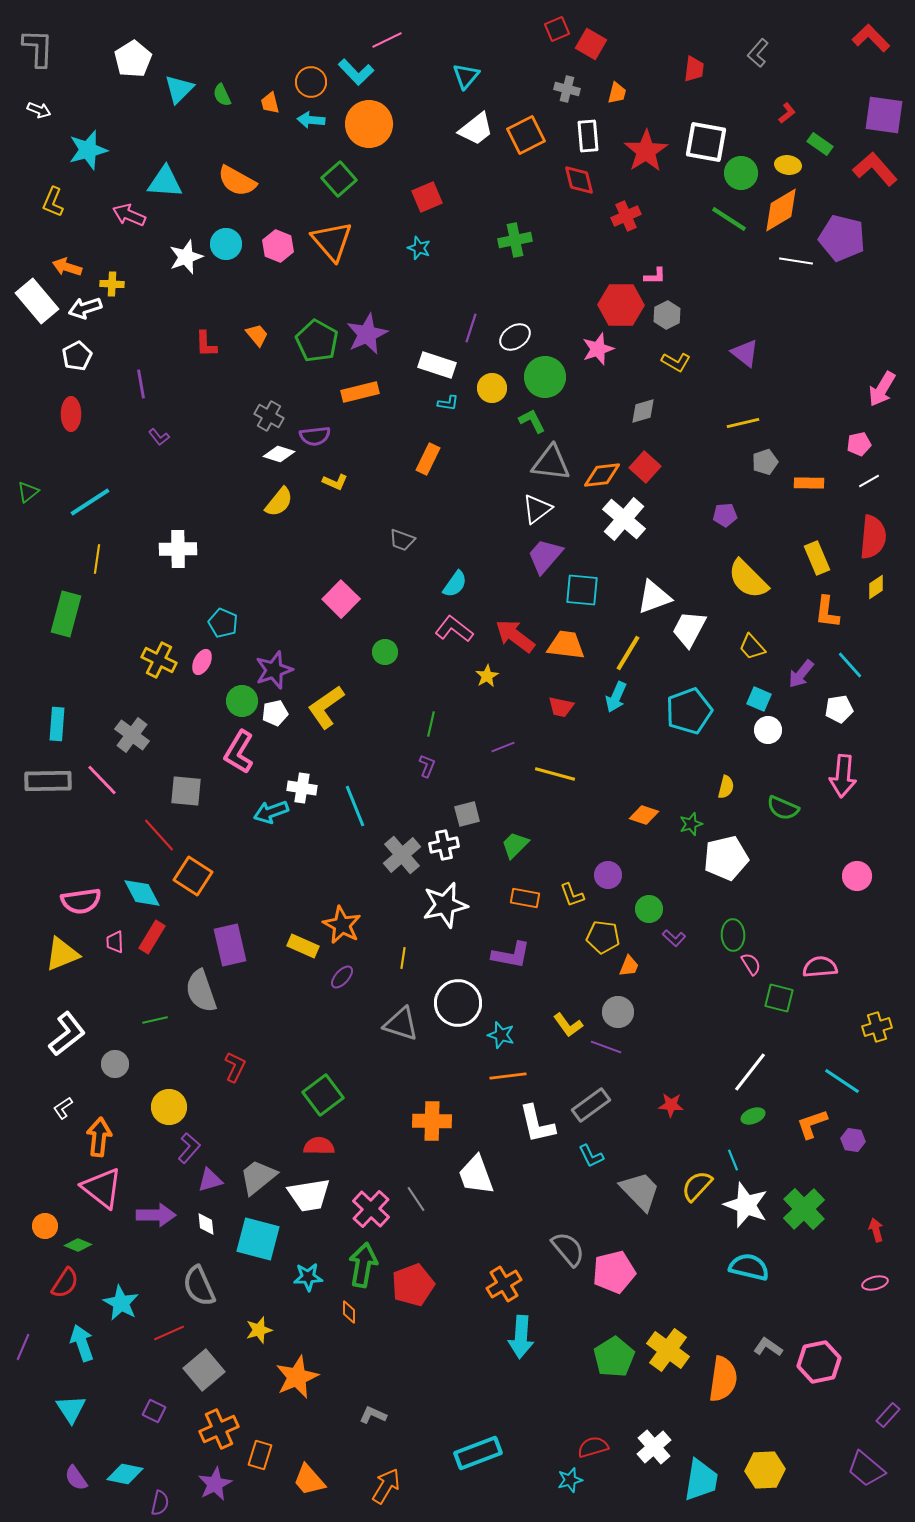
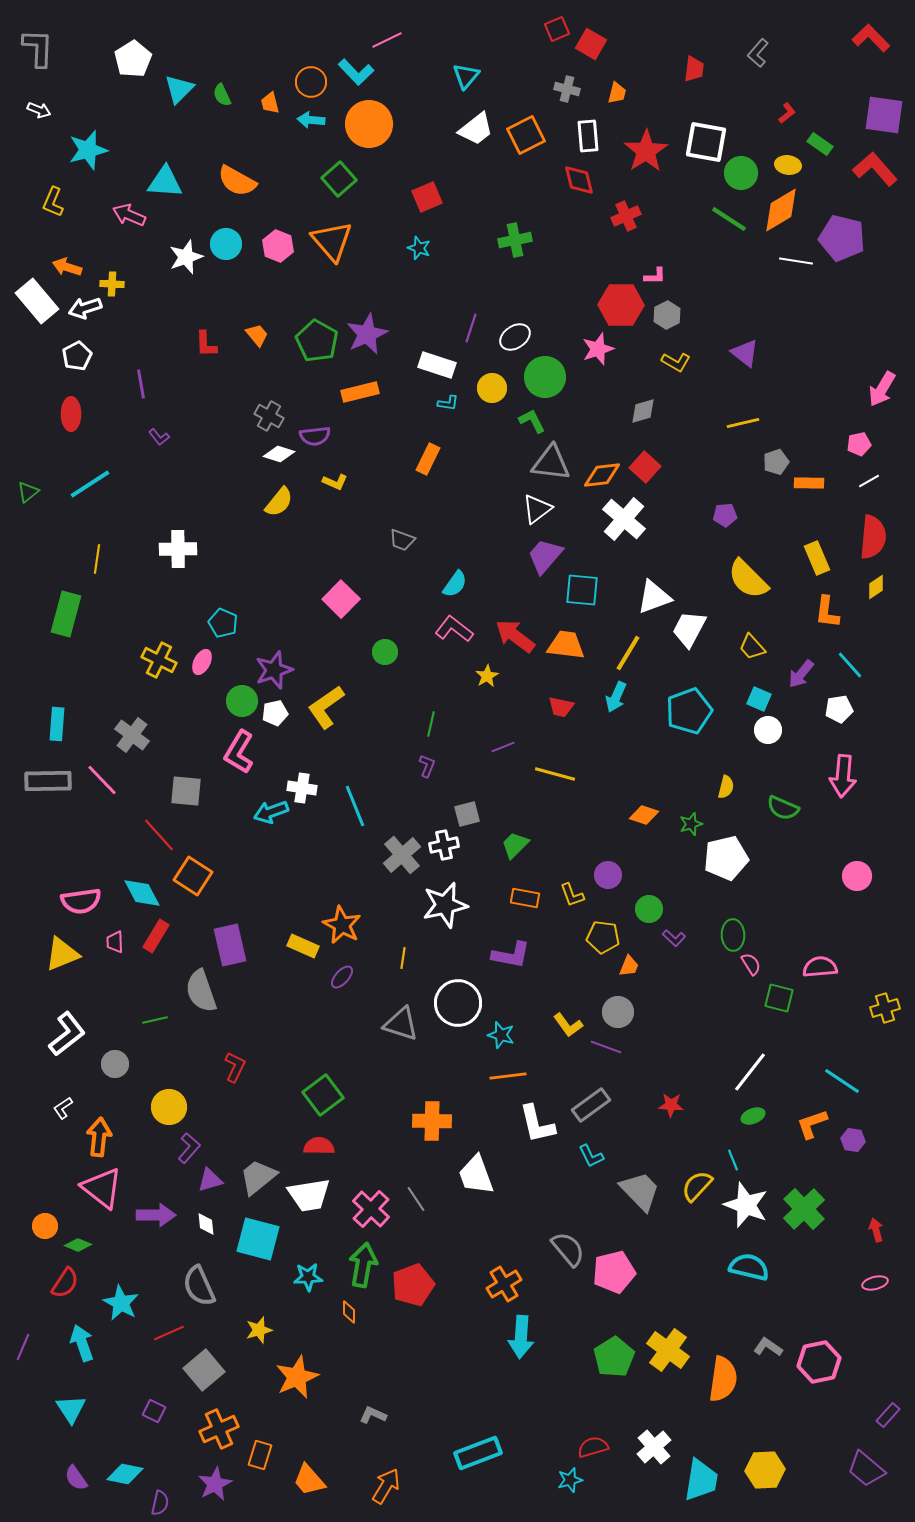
gray pentagon at (765, 462): moved 11 px right
cyan line at (90, 502): moved 18 px up
red rectangle at (152, 937): moved 4 px right, 1 px up
yellow cross at (877, 1027): moved 8 px right, 19 px up
